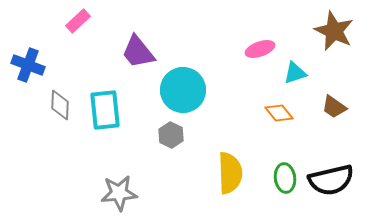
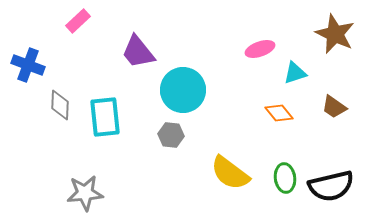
brown star: moved 1 px right, 3 px down
cyan rectangle: moved 7 px down
gray hexagon: rotated 20 degrees counterclockwise
yellow semicircle: rotated 129 degrees clockwise
black semicircle: moved 6 px down
gray star: moved 34 px left
